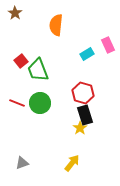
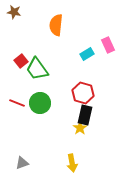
brown star: moved 1 px left, 1 px up; rotated 24 degrees counterclockwise
green trapezoid: moved 1 px left, 1 px up; rotated 15 degrees counterclockwise
black rectangle: rotated 30 degrees clockwise
yellow arrow: rotated 132 degrees clockwise
